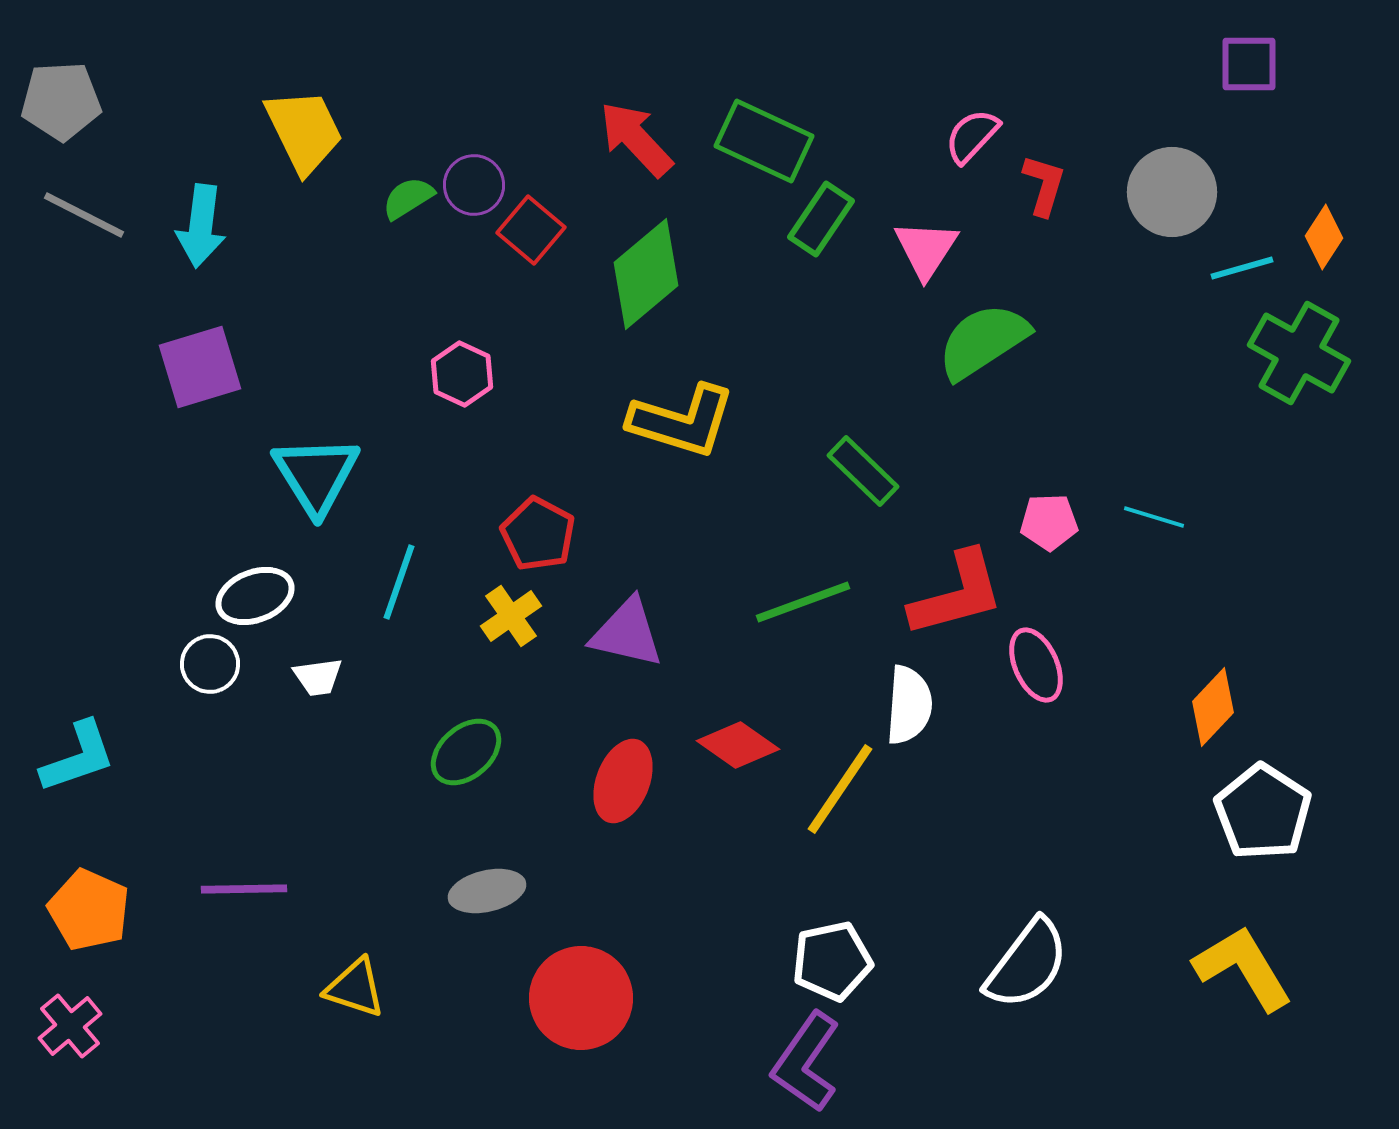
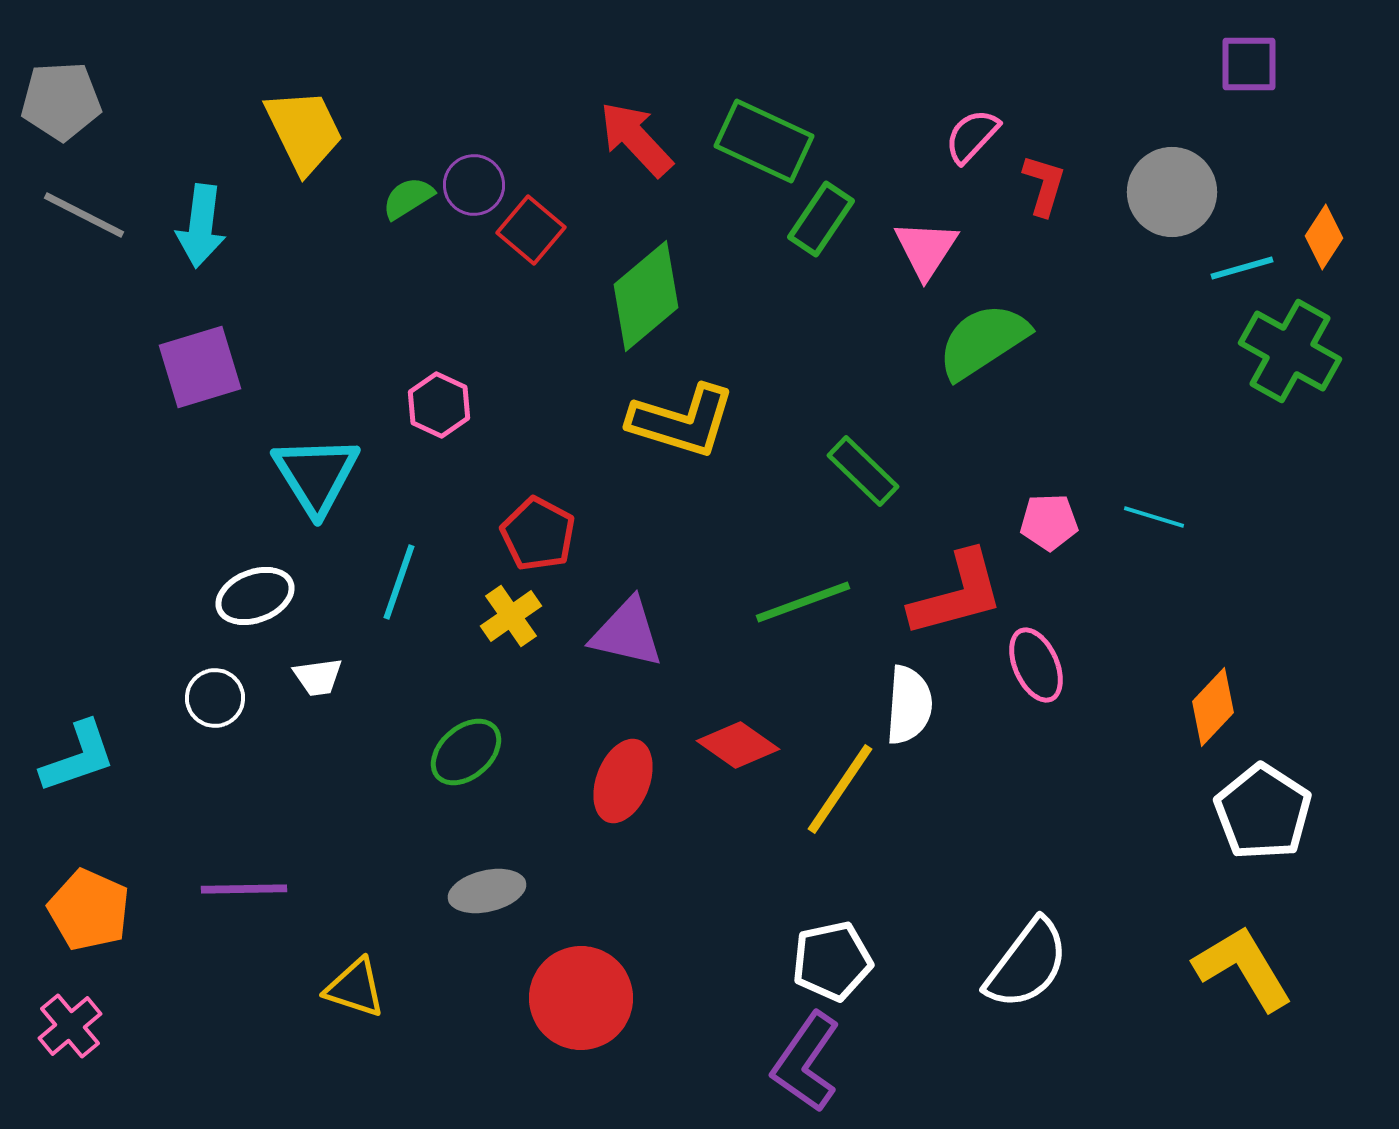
green diamond at (646, 274): moved 22 px down
green cross at (1299, 353): moved 9 px left, 2 px up
pink hexagon at (462, 374): moved 23 px left, 31 px down
white circle at (210, 664): moved 5 px right, 34 px down
